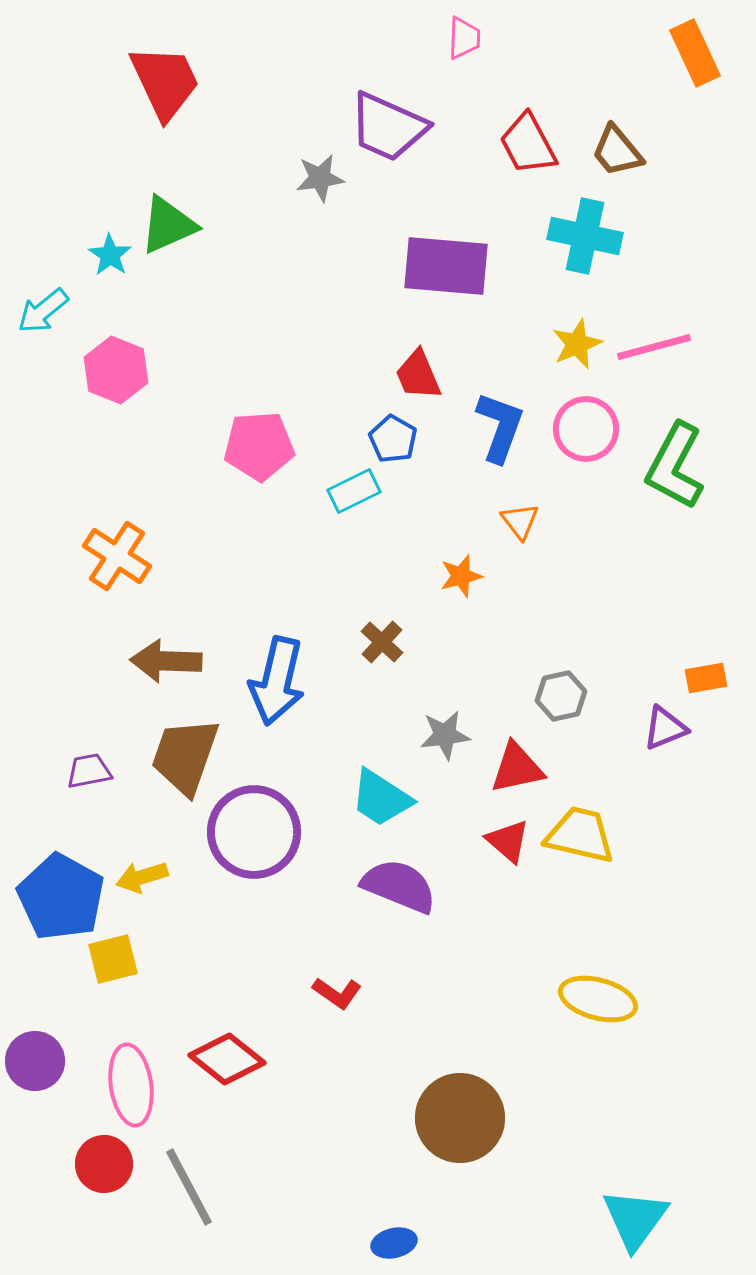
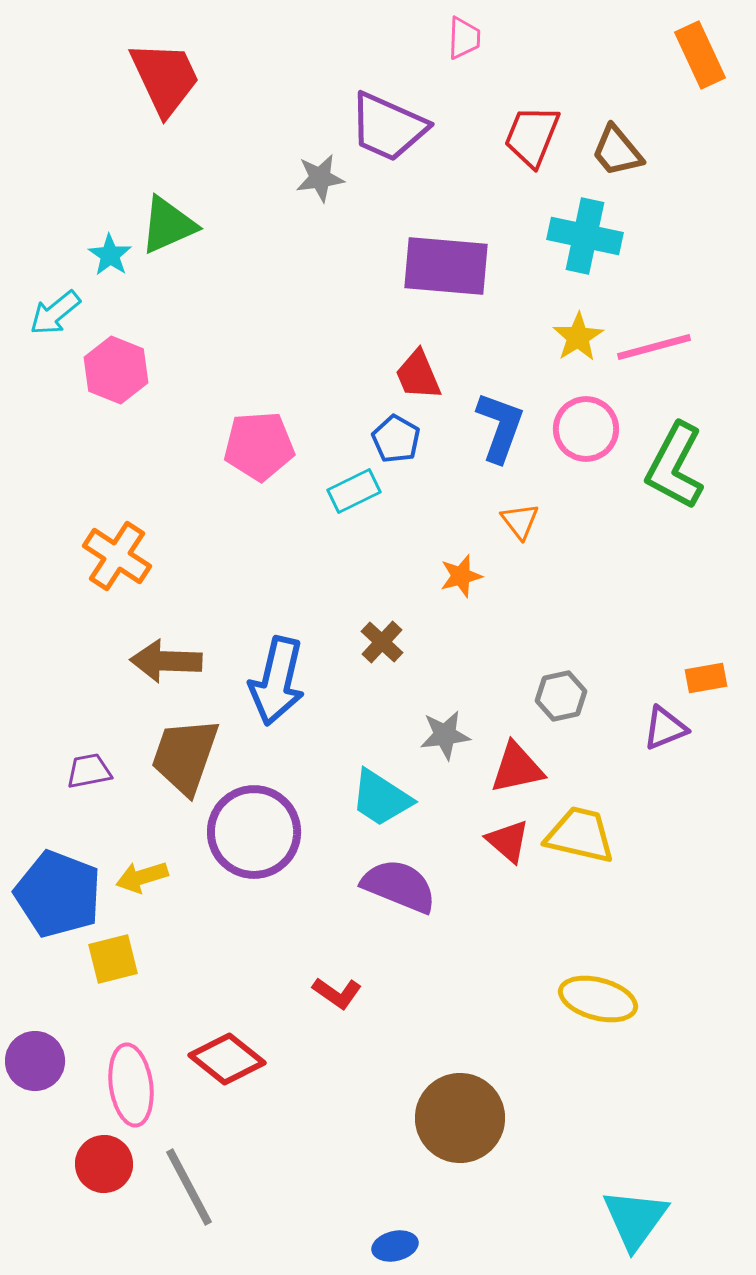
orange rectangle at (695, 53): moved 5 px right, 2 px down
red trapezoid at (165, 82): moved 4 px up
red trapezoid at (528, 144): moved 4 px right, 8 px up; rotated 50 degrees clockwise
cyan arrow at (43, 311): moved 12 px right, 2 px down
yellow star at (577, 344): moved 1 px right, 7 px up; rotated 9 degrees counterclockwise
blue pentagon at (393, 439): moved 3 px right
blue pentagon at (61, 897): moved 3 px left, 3 px up; rotated 8 degrees counterclockwise
blue ellipse at (394, 1243): moved 1 px right, 3 px down
